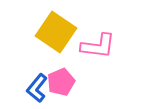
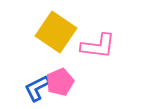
pink pentagon: moved 1 px left
blue L-shape: rotated 24 degrees clockwise
